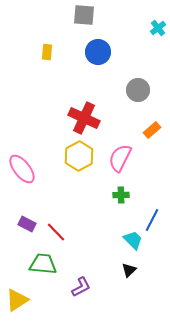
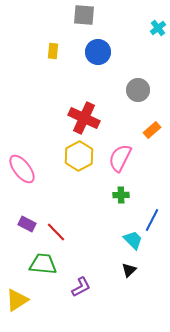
yellow rectangle: moved 6 px right, 1 px up
